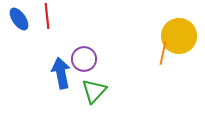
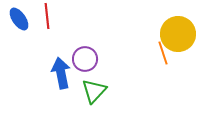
yellow circle: moved 1 px left, 2 px up
orange line: rotated 30 degrees counterclockwise
purple circle: moved 1 px right
